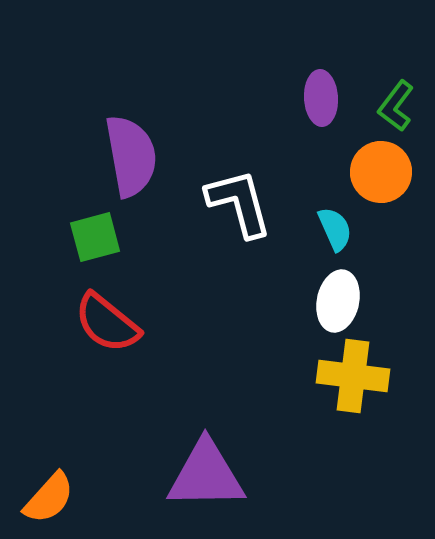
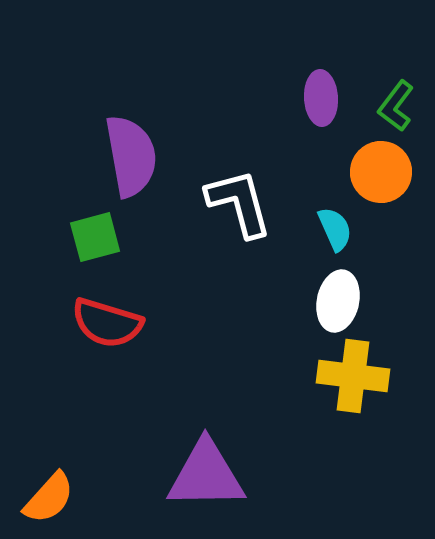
red semicircle: rotated 22 degrees counterclockwise
